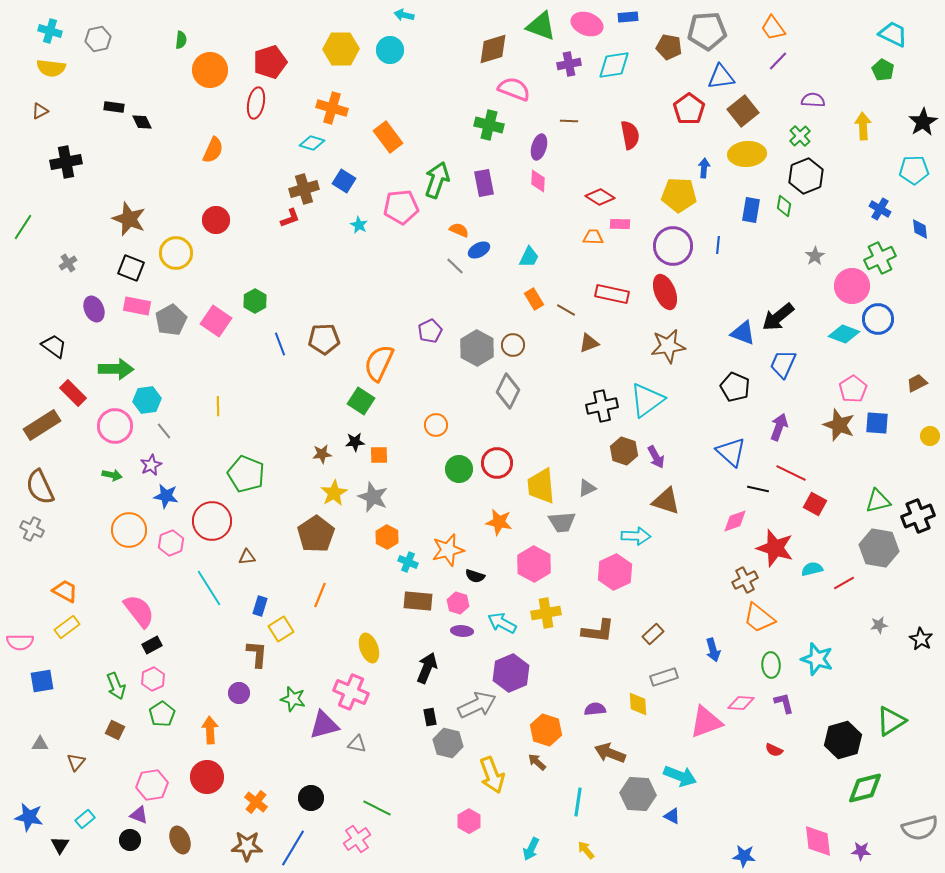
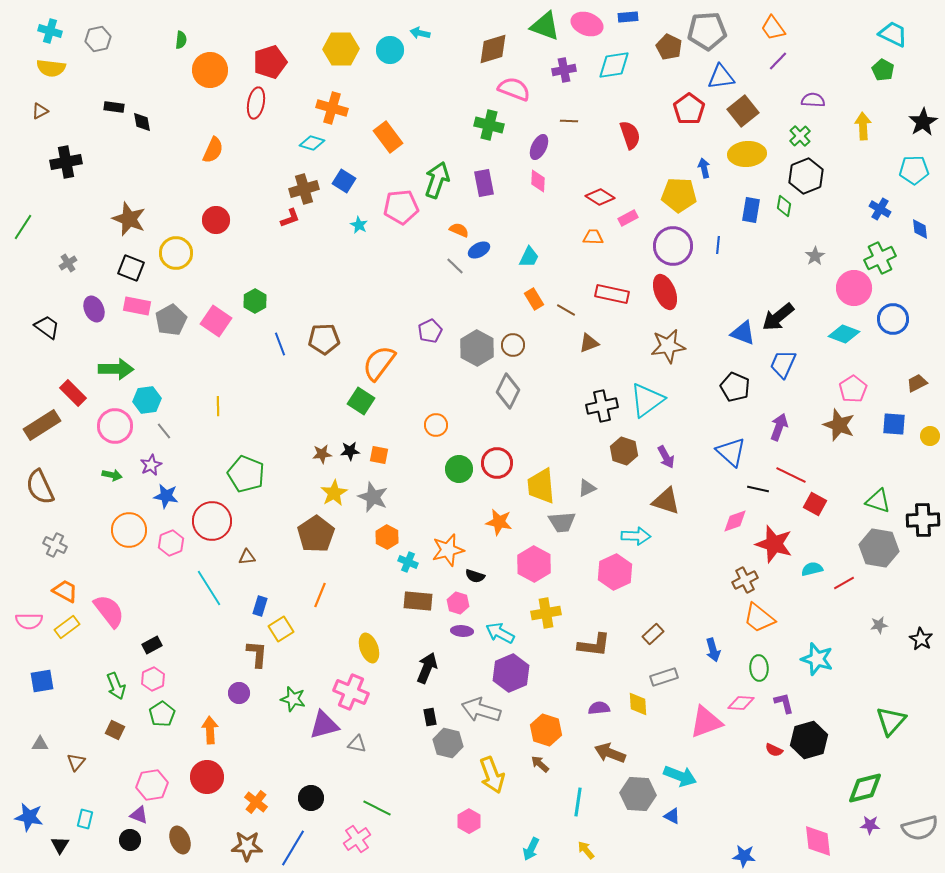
cyan arrow at (404, 15): moved 16 px right, 18 px down
green triangle at (541, 26): moved 4 px right
brown pentagon at (669, 47): rotated 15 degrees clockwise
purple cross at (569, 64): moved 5 px left, 6 px down
black diamond at (142, 122): rotated 15 degrees clockwise
red semicircle at (630, 135): rotated 8 degrees counterclockwise
purple ellipse at (539, 147): rotated 10 degrees clockwise
blue arrow at (704, 168): rotated 18 degrees counterclockwise
pink rectangle at (620, 224): moved 8 px right, 6 px up; rotated 30 degrees counterclockwise
pink circle at (852, 286): moved 2 px right, 2 px down
blue circle at (878, 319): moved 15 px right
black trapezoid at (54, 346): moved 7 px left, 19 px up
orange semicircle at (379, 363): rotated 12 degrees clockwise
blue square at (877, 423): moved 17 px right, 1 px down
black star at (355, 442): moved 5 px left, 9 px down
orange square at (379, 455): rotated 12 degrees clockwise
purple arrow at (656, 457): moved 10 px right
red line at (791, 473): moved 2 px down
green triangle at (878, 501): rotated 32 degrees clockwise
black cross at (918, 516): moved 5 px right, 4 px down; rotated 20 degrees clockwise
gray cross at (32, 529): moved 23 px right, 16 px down
red star at (775, 548): moved 1 px left, 4 px up
pink semicircle at (139, 611): moved 30 px left
cyan arrow at (502, 623): moved 2 px left, 10 px down
brown L-shape at (598, 631): moved 4 px left, 14 px down
pink semicircle at (20, 642): moved 9 px right, 21 px up
green ellipse at (771, 665): moved 12 px left, 3 px down
gray arrow at (477, 705): moved 4 px right, 5 px down; rotated 138 degrees counterclockwise
purple semicircle at (595, 709): moved 4 px right, 1 px up
green triangle at (891, 721): rotated 16 degrees counterclockwise
black hexagon at (843, 740): moved 34 px left
brown arrow at (537, 762): moved 3 px right, 2 px down
cyan rectangle at (85, 819): rotated 36 degrees counterclockwise
purple star at (861, 851): moved 9 px right, 26 px up
